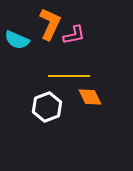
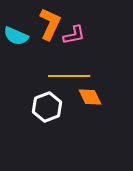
cyan semicircle: moved 1 px left, 4 px up
